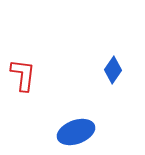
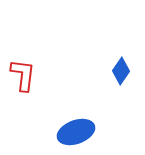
blue diamond: moved 8 px right, 1 px down
